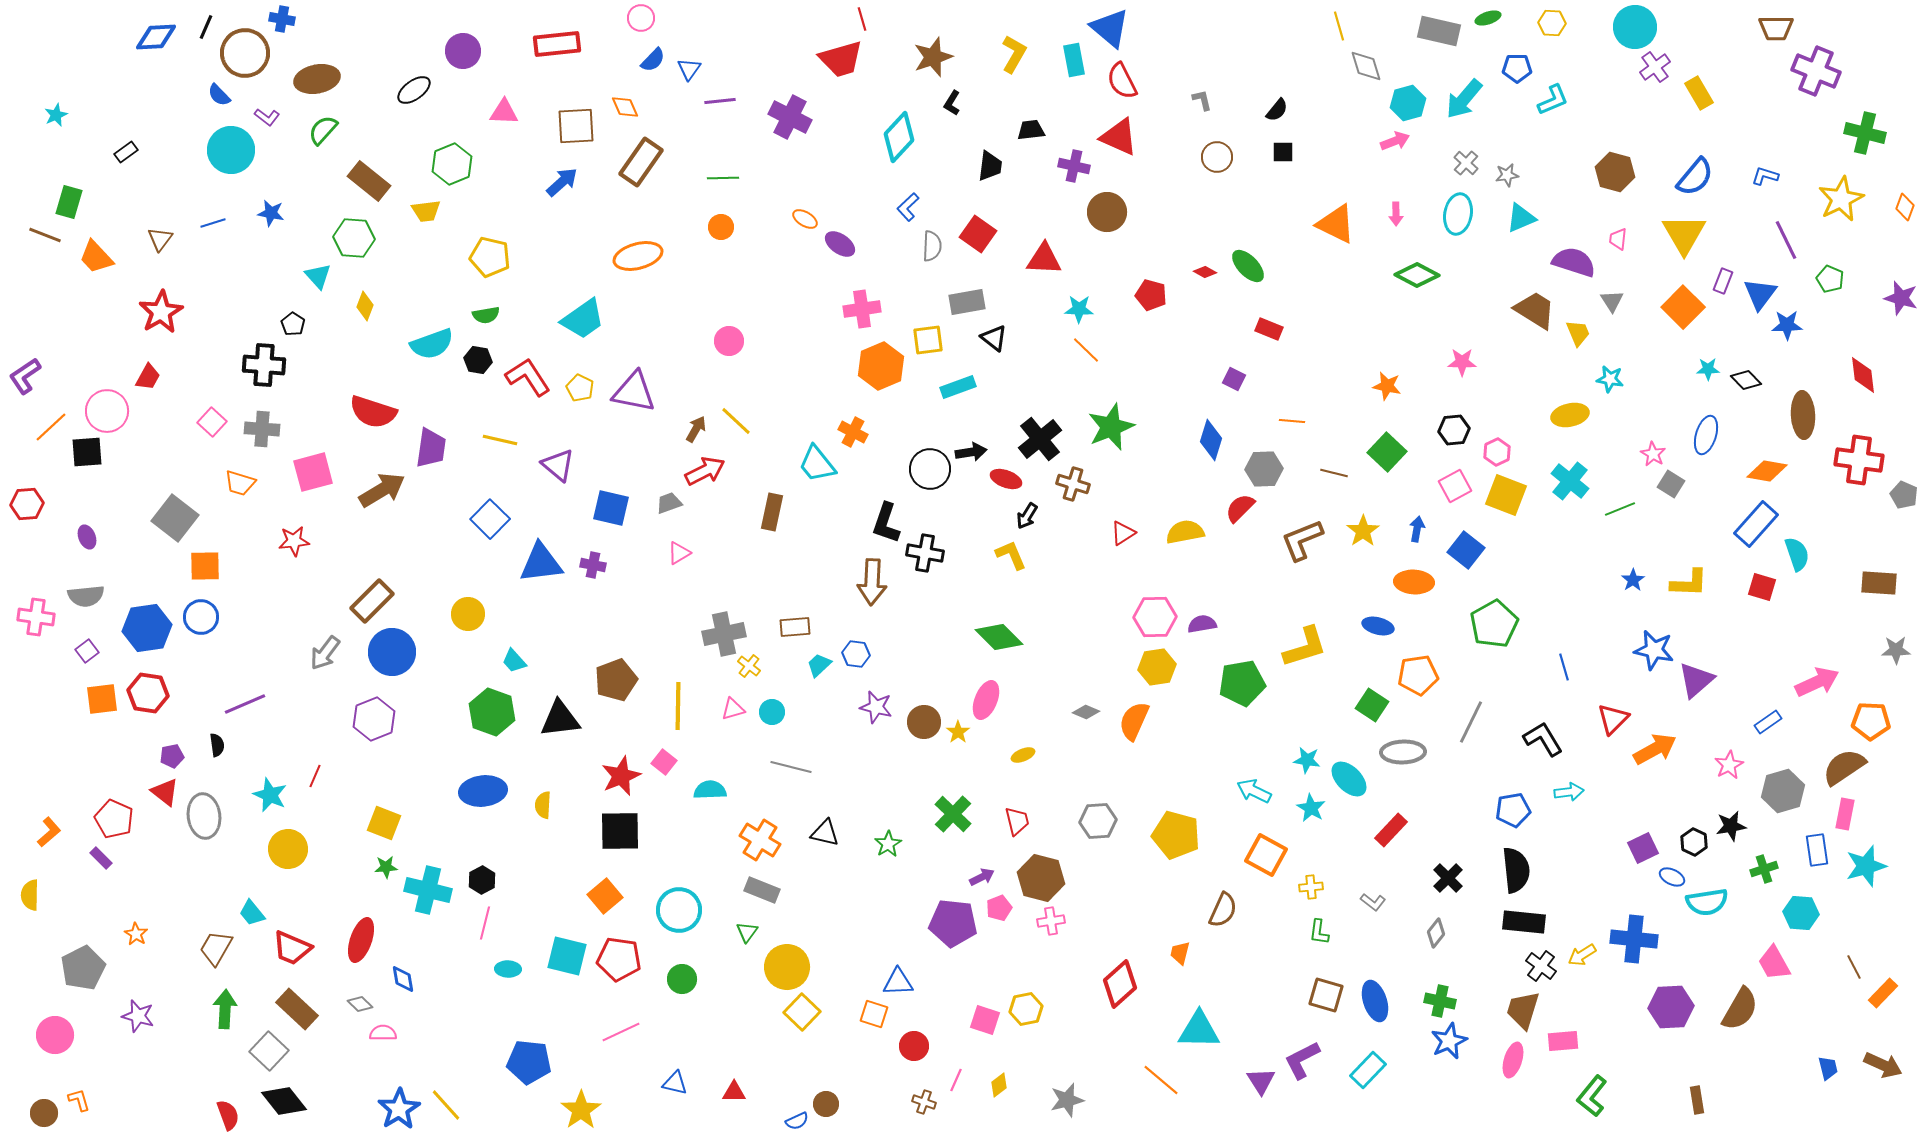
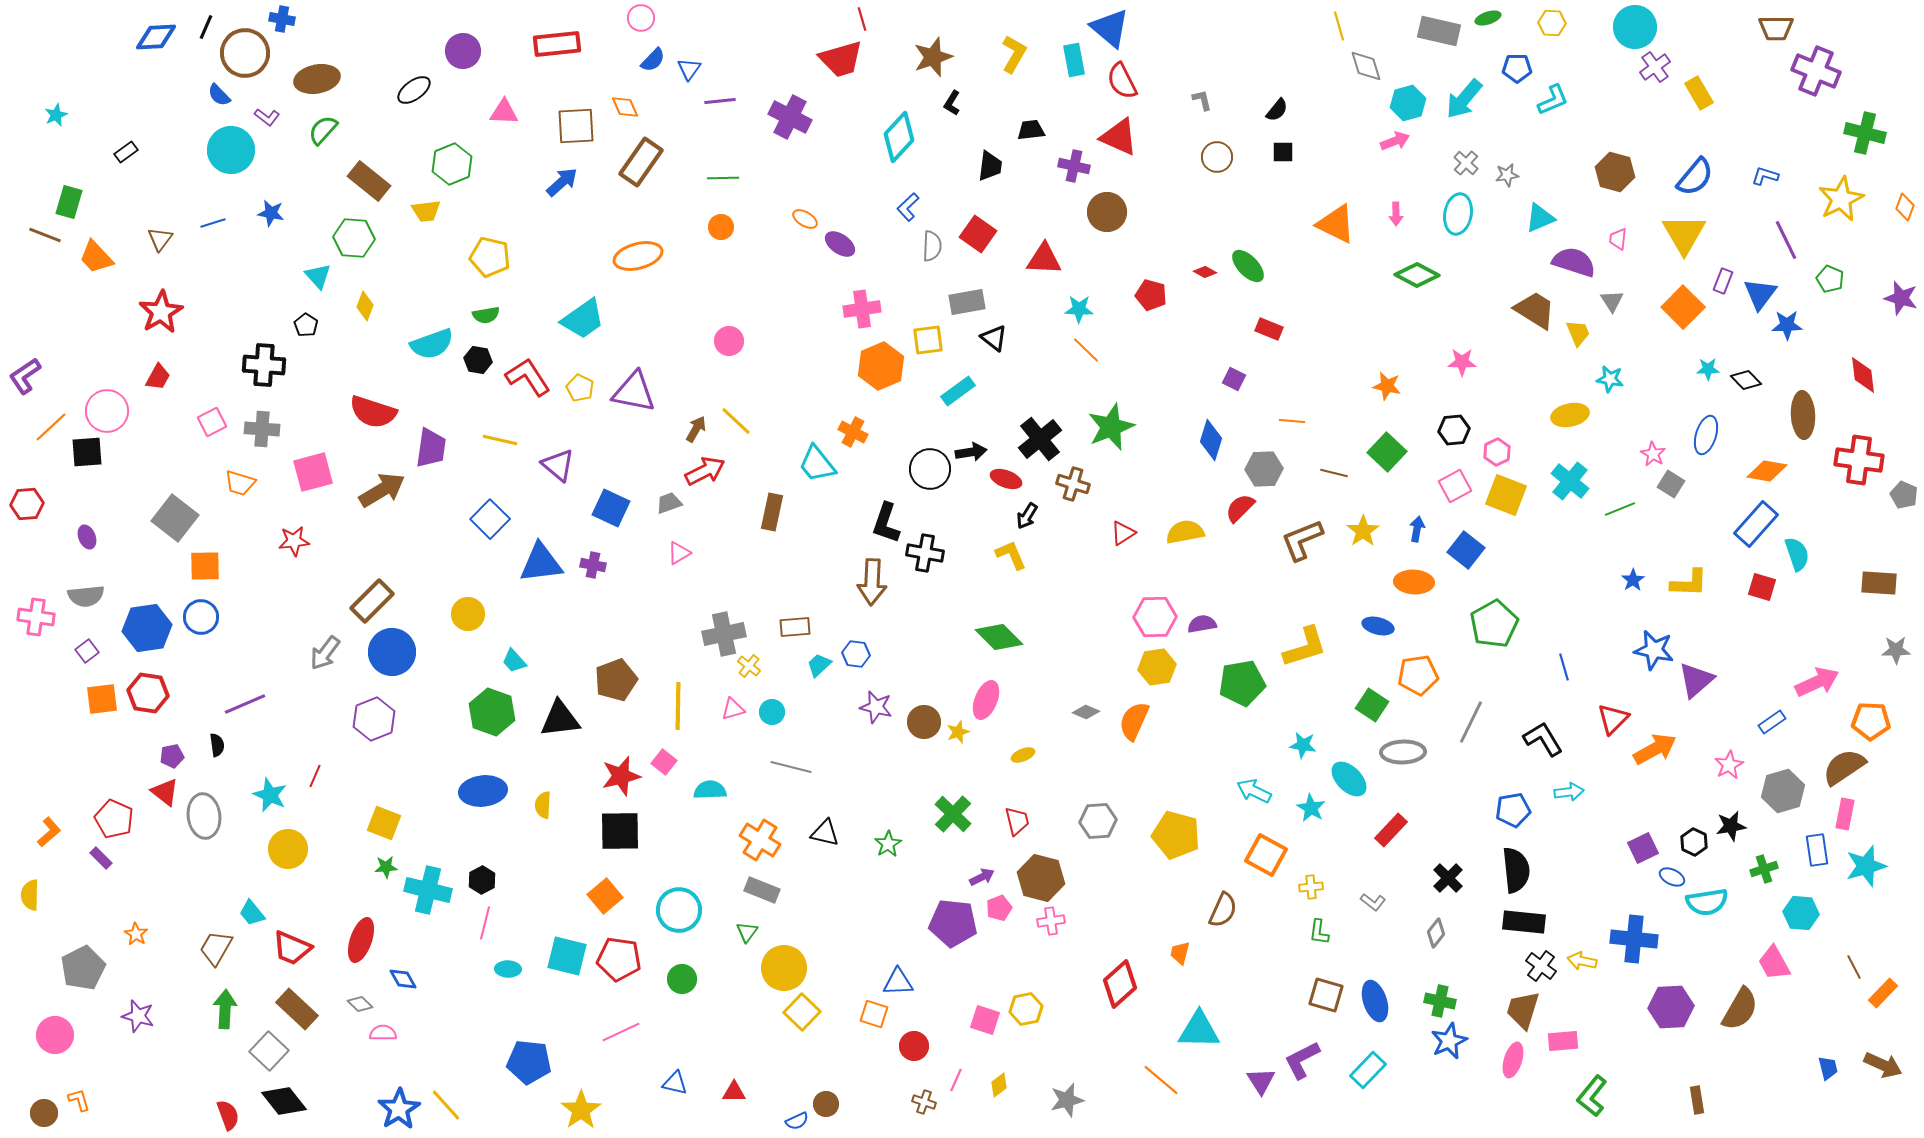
cyan triangle at (1521, 218): moved 19 px right
black pentagon at (293, 324): moved 13 px right, 1 px down
red trapezoid at (148, 377): moved 10 px right
cyan rectangle at (958, 387): moved 4 px down; rotated 16 degrees counterclockwise
pink square at (212, 422): rotated 20 degrees clockwise
blue square at (611, 508): rotated 12 degrees clockwise
blue rectangle at (1768, 722): moved 4 px right
yellow star at (958, 732): rotated 15 degrees clockwise
cyan star at (1307, 760): moved 4 px left, 15 px up
red star at (621, 776): rotated 9 degrees clockwise
yellow arrow at (1582, 955): moved 6 px down; rotated 44 degrees clockwise
yellow circle at (787, 967): moved 3 px left, 1 px down
blue diamond at (403, 979): rotated 20 degrees counterclockwise
